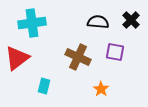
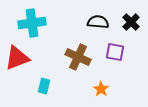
black cross: moved 2 px down
red triangle: rotated 16 degrees clockwise
